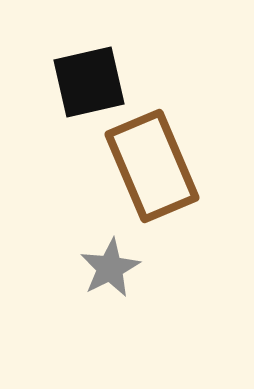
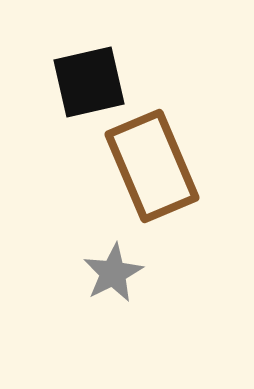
gray star: moved 3 px right, 5 px down
